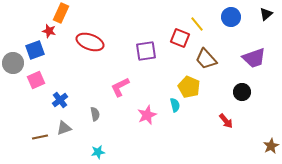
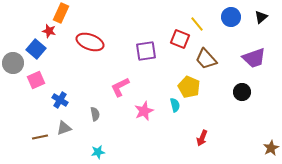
black triangle: moved 5 px left, 3 px down
red square: moved 1 px down
blue square: moved 1 px right, 1 px up; rotated 30 degrees counterclockwise
blue cross: rotated 21 degrees counterclockwise
pink star: moved 3 px left, 4 px up
red arrow: moved 24 px left, 17 px down; rotated 63 degrees clockwise
brown star: moved 2 px down
